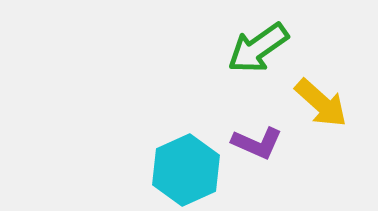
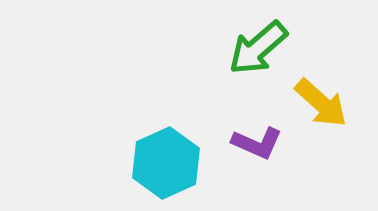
green arrow: rotated 6 degrees counterclockwise
cyan hexagon: moved 20 px left, 7 px up
